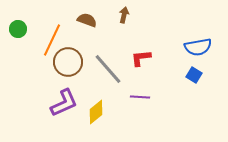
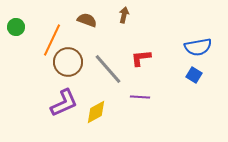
green circle: moved 2 px left, 2 px up
yellow diamond: rotated 10 degrees clockwise
